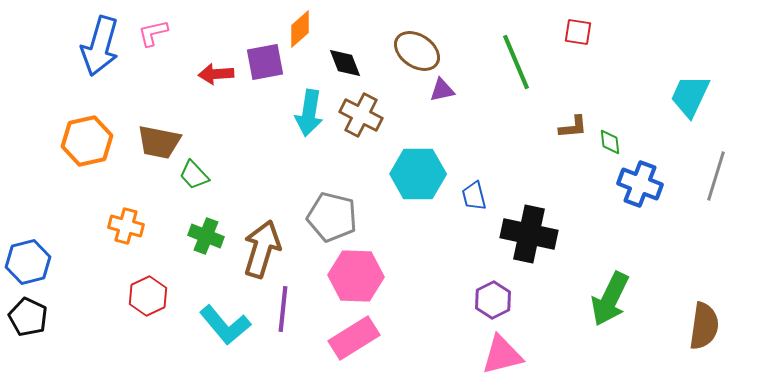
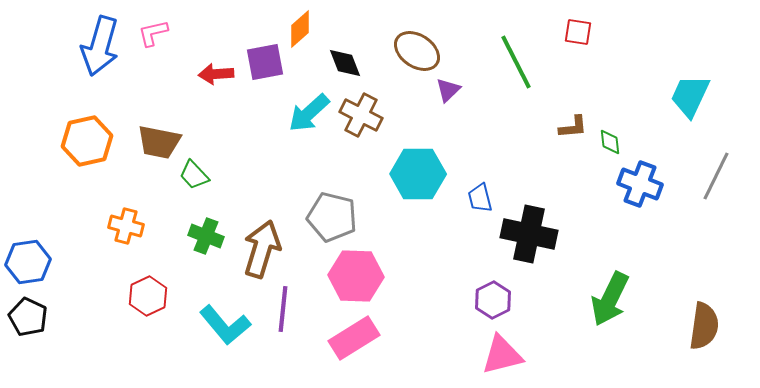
green line: rotated 4 degrees counterclockwise
purple triangle: moved 6 px right; rotated 32 degrees counterclockwise
cyan arrow: rotated 39 degrees clockwise
gray line: rotated 9 degrees clockwise
blue trapezoid: moved 6 px right, 2 px down
blue hexagon: rotated 6 degrees clockwise
